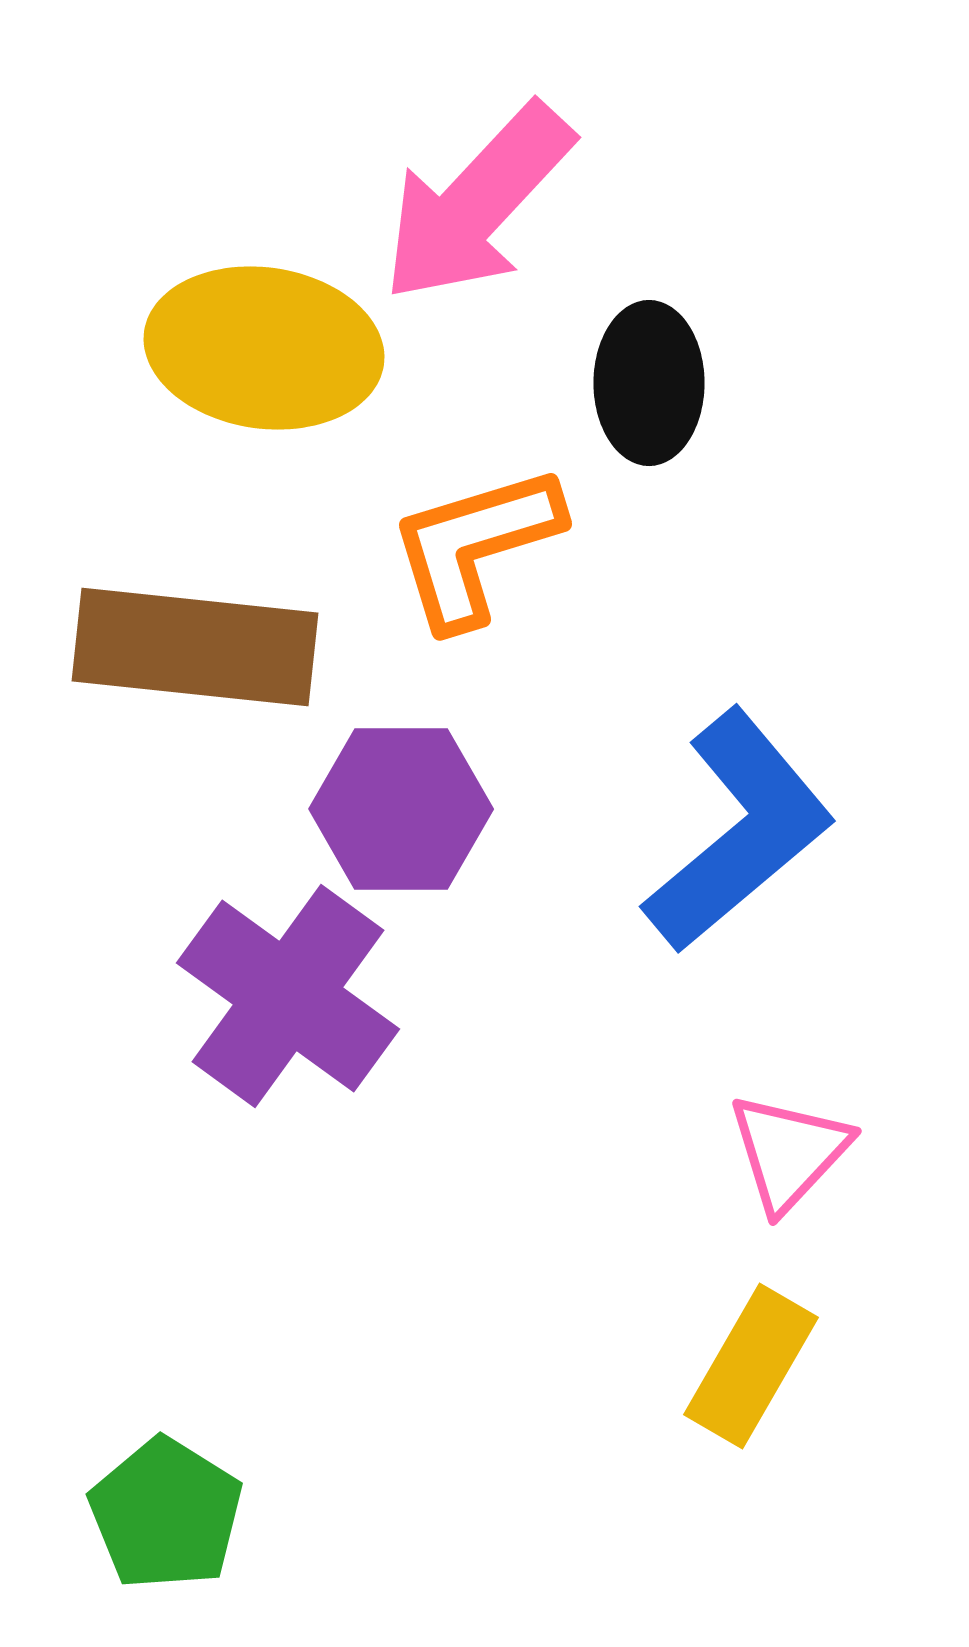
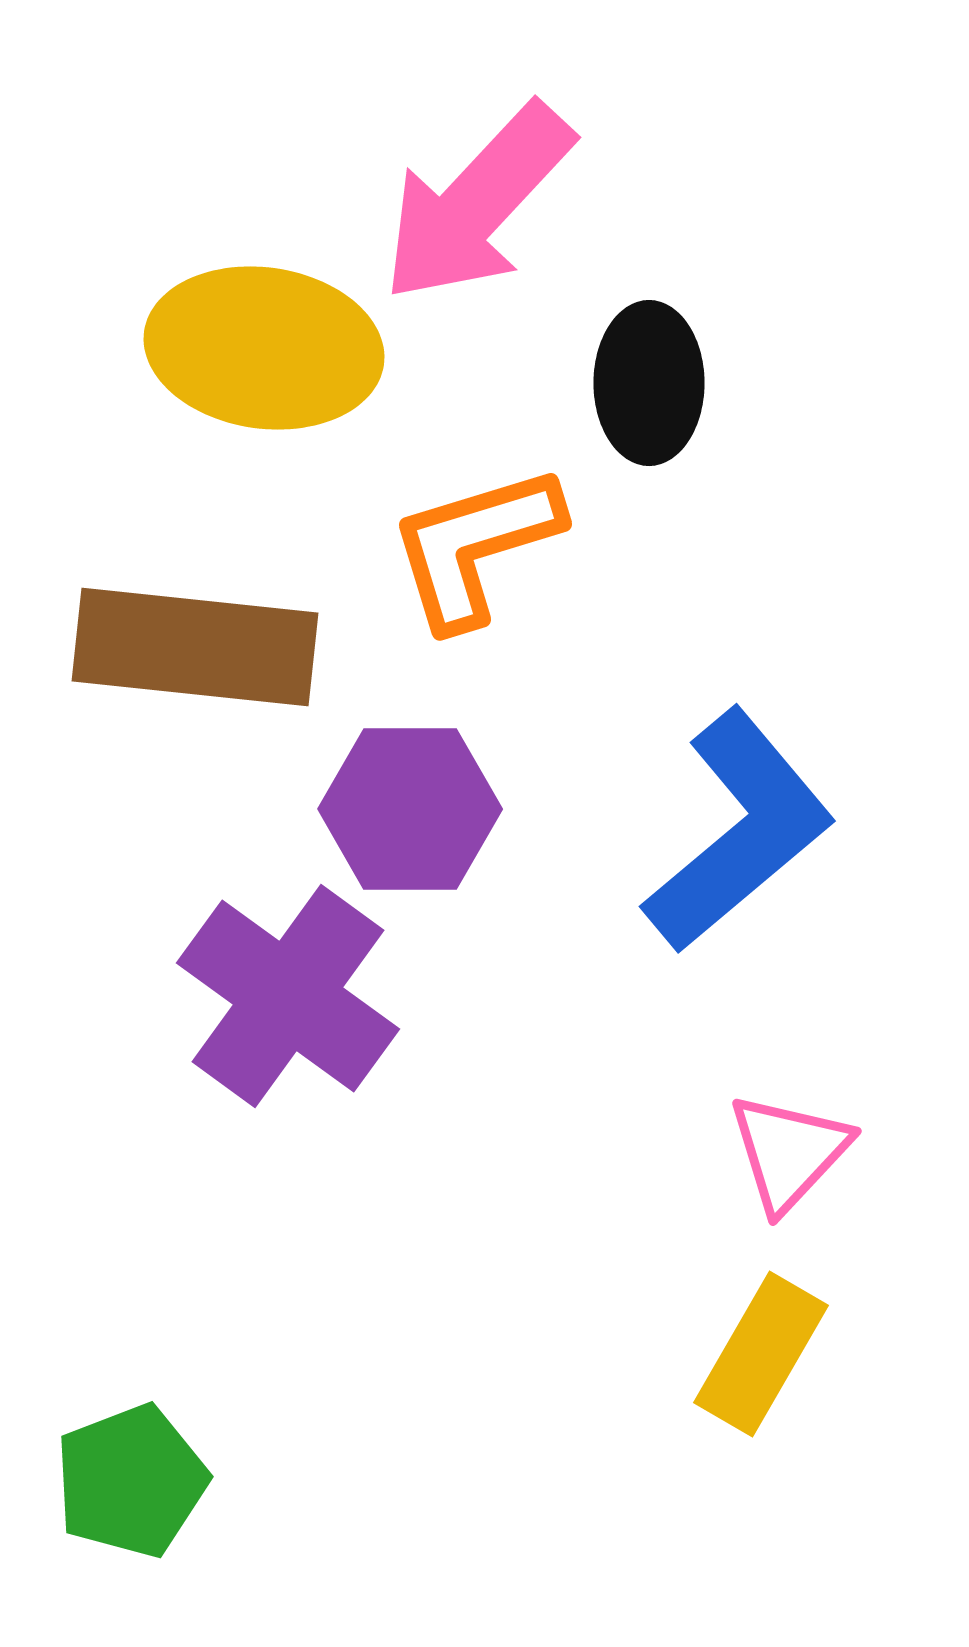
purple hexagon: moved 9 px right
yellow rectangle: moved 10 px right, 12 px up
green pentagon: moved 35 px left, 33 px up; rotated 19 degrees clockwise
